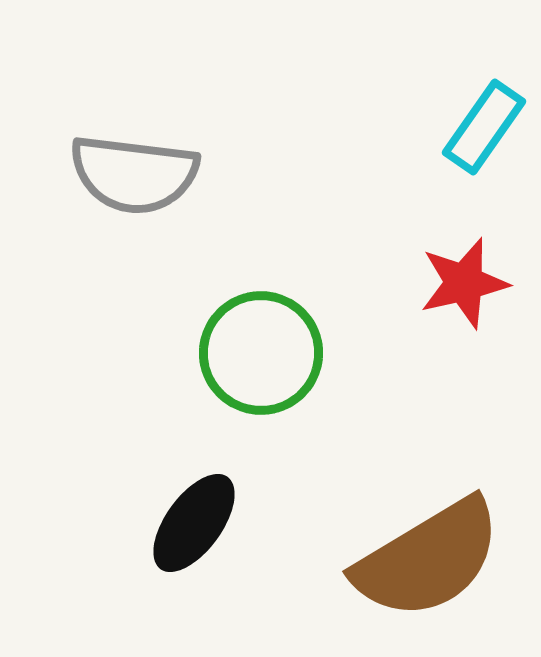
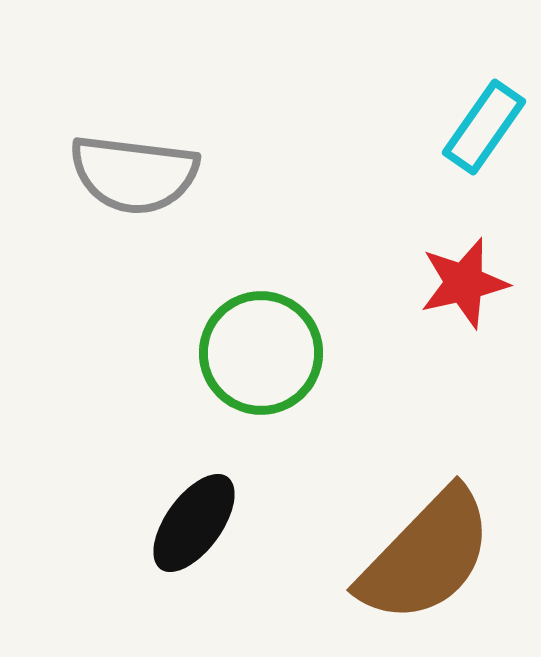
brown semicircle: moved 2 px left, 3 px up; rotated 15 degrees counterclockwise
